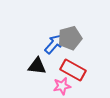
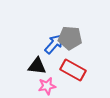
gray pentagon: rotated 20 degrees clockwise
pink star: moved 15 px left
